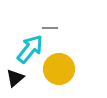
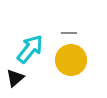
gray line: moved 19 px right, 5 px down
yellow circle: moved 12 px right, 9 px up
